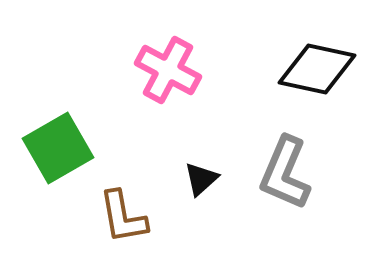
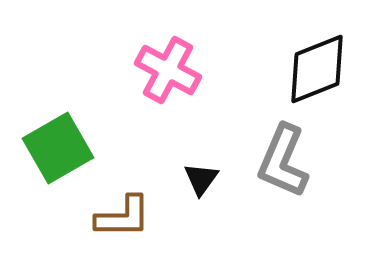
black diamond: rotated 34 degrees counterclockwise
gray L-shape: moved 2 px left, 12 px up
black triangle: rotated 12 degrees counterclockwise
brown L-shape: rotated 80 degrees counterclockwise
